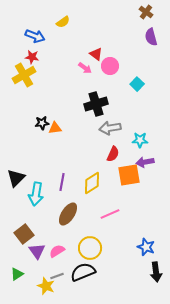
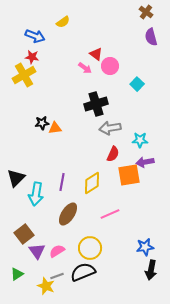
blue star: moved 1 px left; rotated 30 degrees counterclockwise
black arrow: moved 5 px left, 2 px up; rotated 18 degrees clockwise
